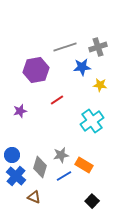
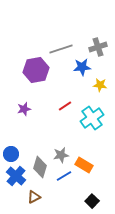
gray line: moved 4 px left, 2 px down
red line: moved 8 px right, 6 px down
purple star: moved 4 px right, 2 px up
cyan cross: moved 3 px up
blue circle: moved 1 px left, 1 px up
brown triangle: rotated 48 degrees counterclockwise
